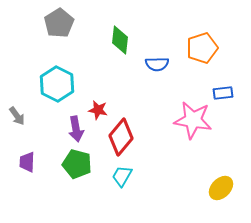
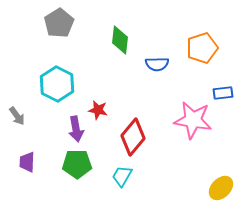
red diamond: moved 12 px right
green pentagon: rotated 16 degrees counterclockwise
